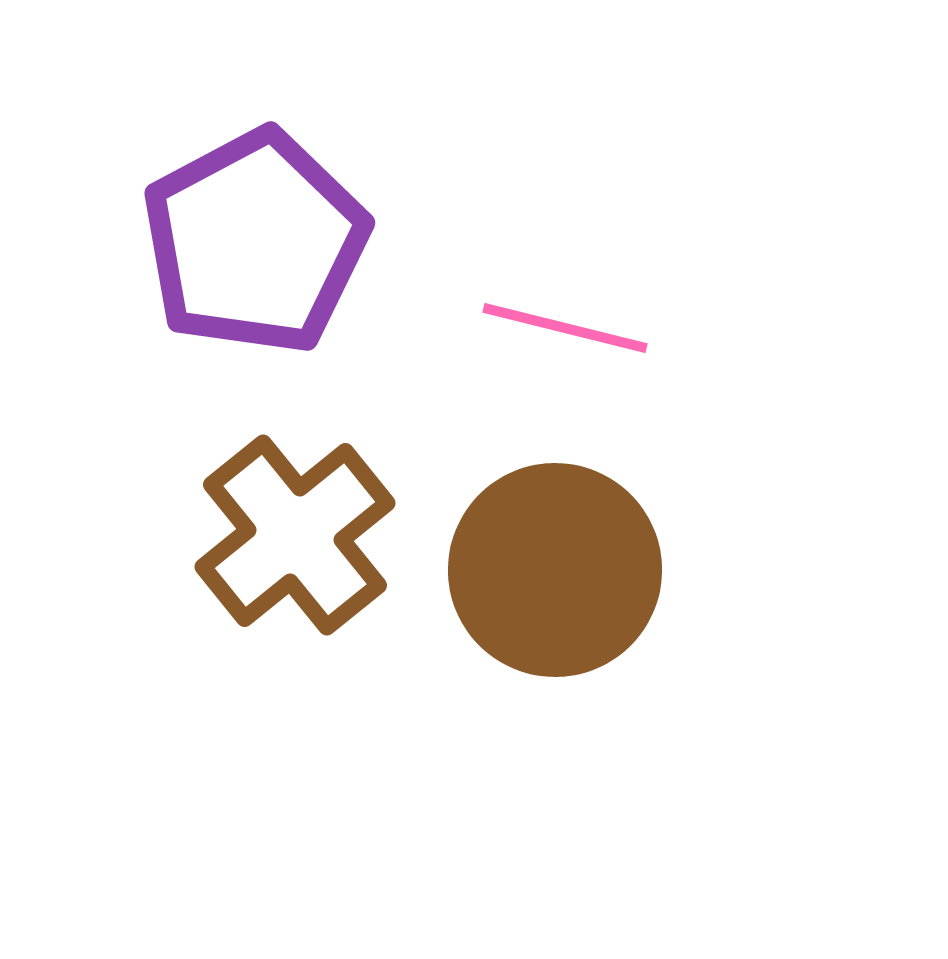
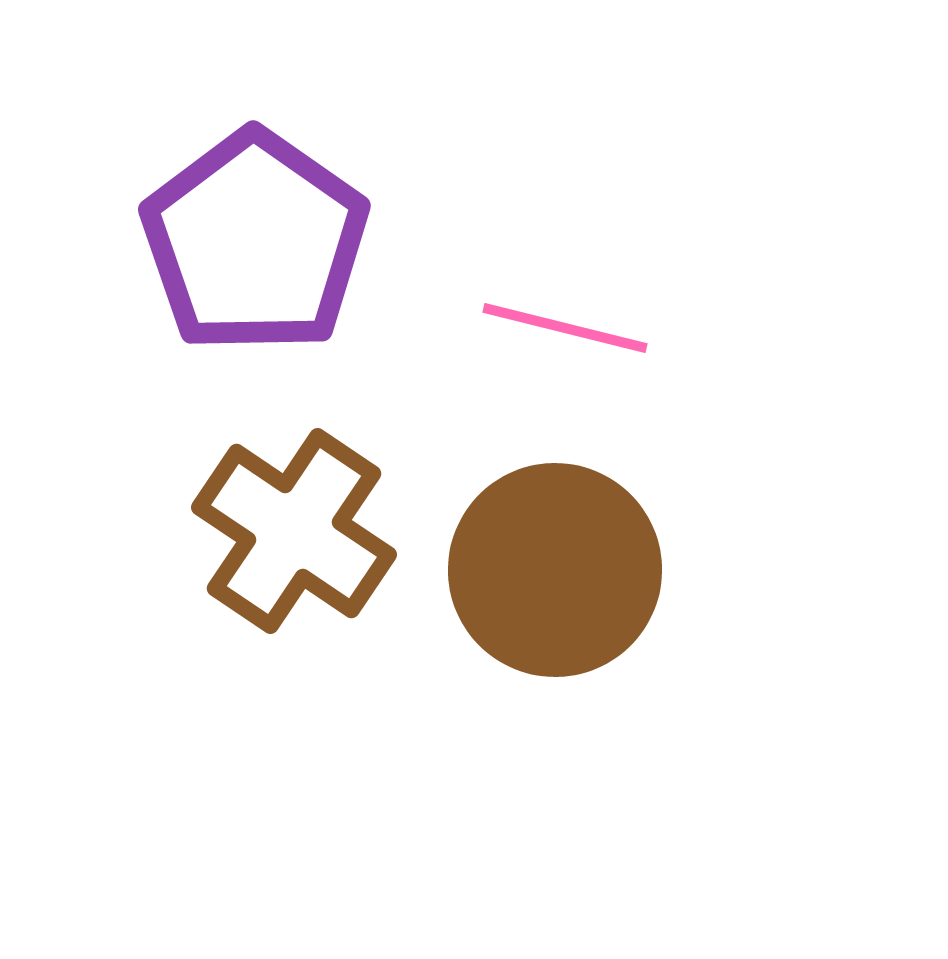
purple pentagon: rotated 9 degrees counterclockwise
brown cross: moved 1 px left, 4 px up; rotated 17 degrees counterclockwise
